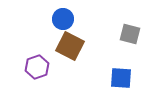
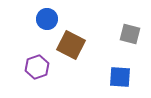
blue circle: moved 16 px left
brown square: moved 1 px right, 1 px up
blue square: moved 1 px left, 1 px up
